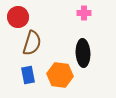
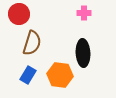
red circle: moved 1 px right, 3 px up
blue rectangle: rotated 42 degrees clockwise
